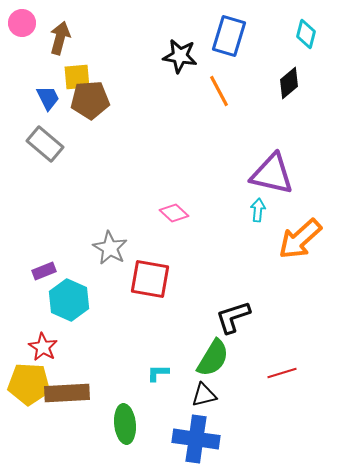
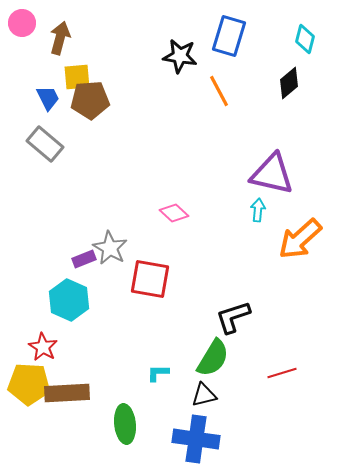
cyan diamond: moved 1 px left, 5 px down
purple rectangle: moved 40 px right, 12 px up
